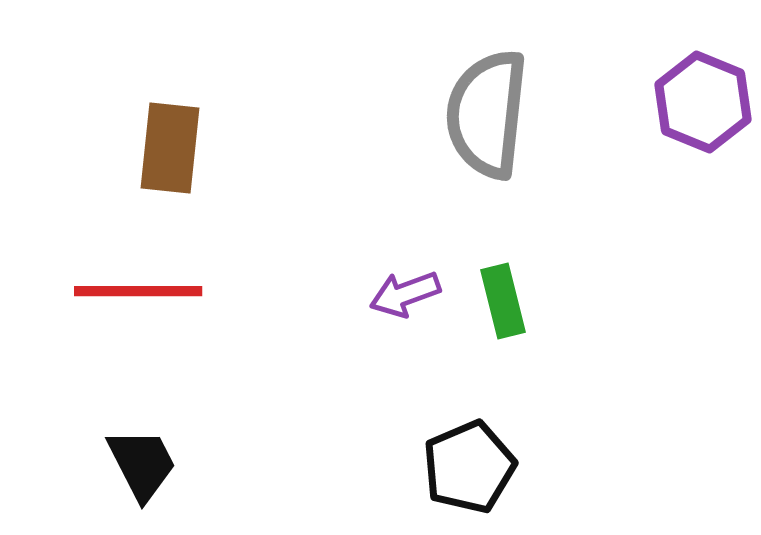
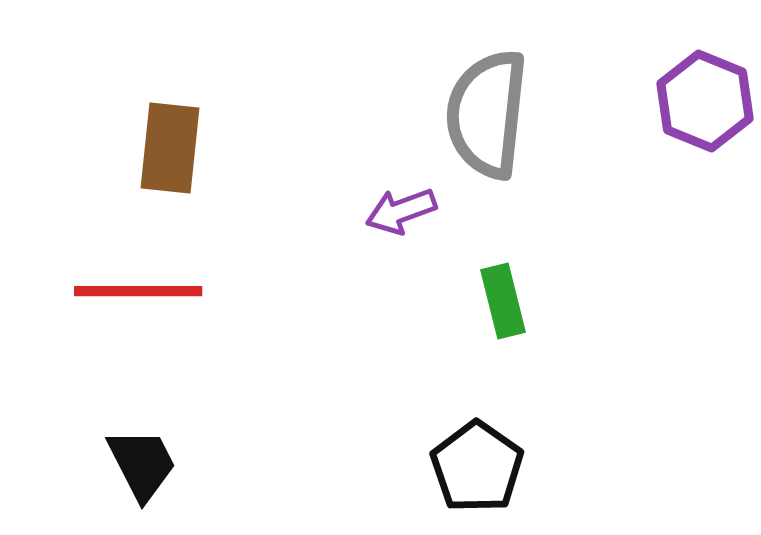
purple hexagon: moved 2 px right, 1 px up
purple arrow: moved 4 px left, 83 px up
black pentagon: moved 8 px right; rotated 14 degrees counterclockwise
